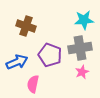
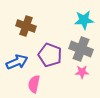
gray cross: moved 1 px right, 1 px down; rotated 30 degrees clockwise
pink star: rotated 24 degrees clockwise
pink semicircle: moved 1 px right
